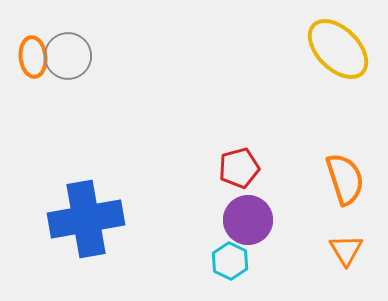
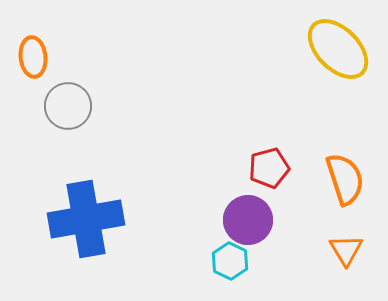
gray circle: moved 50 px down
red pentagon: moved 30 px right
